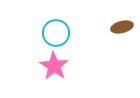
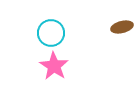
cyan circle: moved 5 px left
